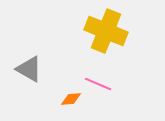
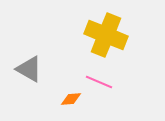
yellow cross: moved 4 px down
pink line: moved 1 px right, 2 px up
